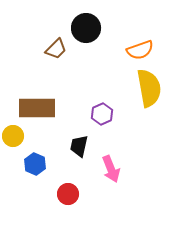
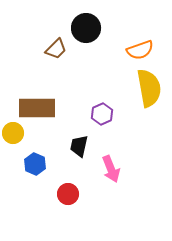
yellow circle: moved 3 px up
